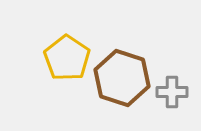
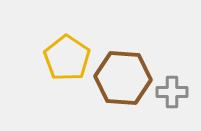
brown hexagon: moved 1 px right; rotated 14 degrees counterclockwise
